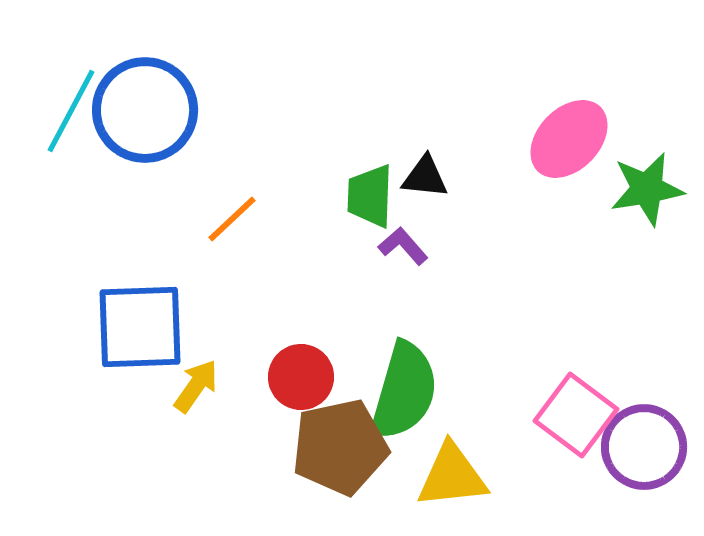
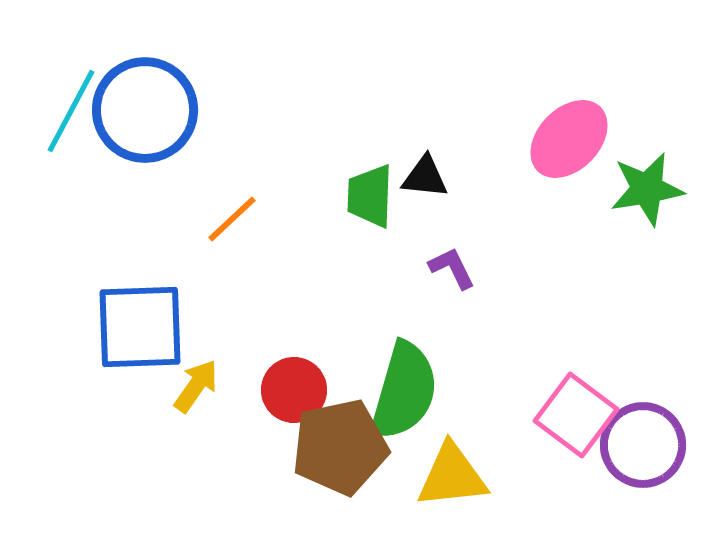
purple L-shape: moved 49 px right, 22 px down; rotated 15 degrees clockwise
red circle: moved 7 px left, 13 px down
purple circle: moved 1 px left, 2 px up
